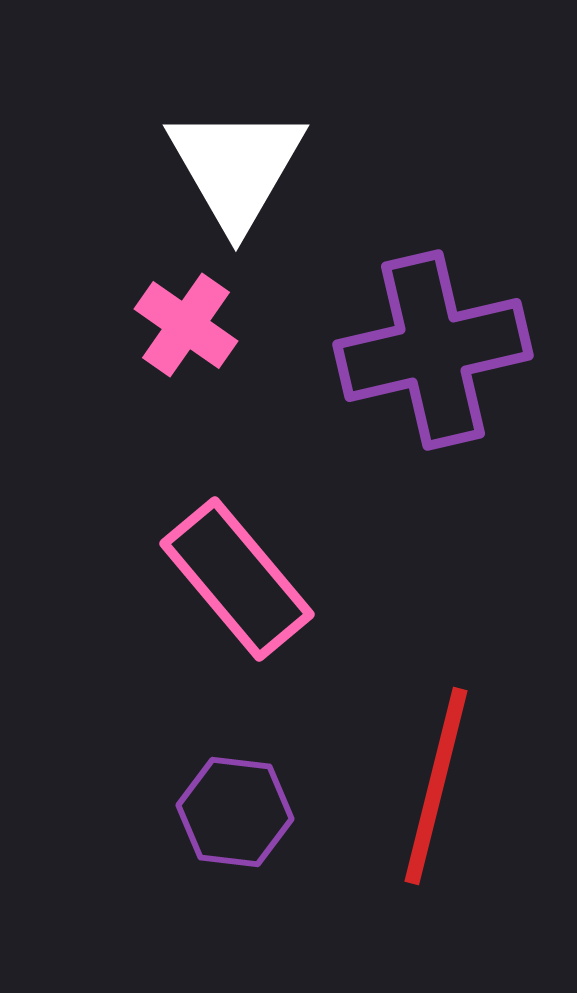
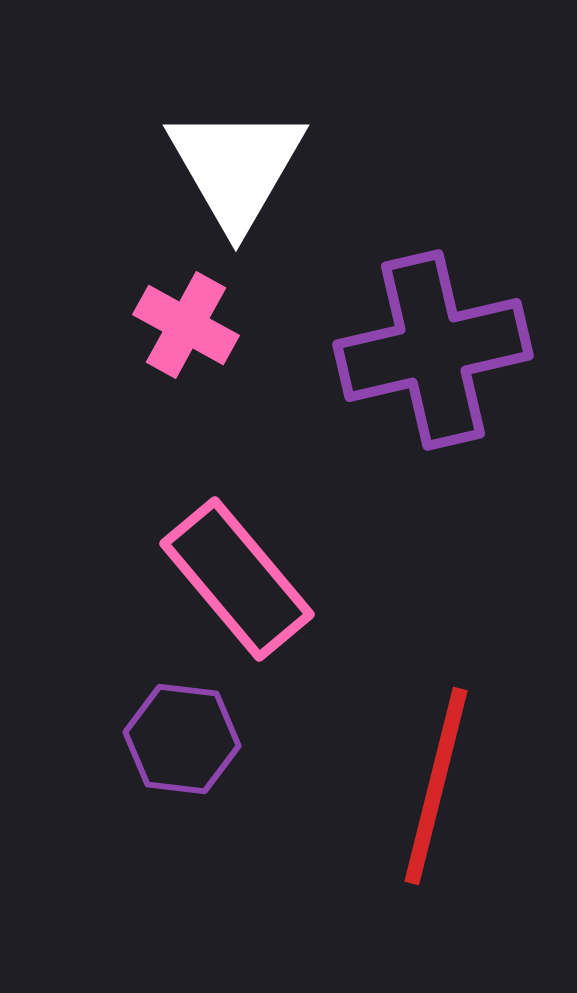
pink cross: rotated 6 degrees counterclockwise
purple hexagon: moved 53 px left, 73 px up
